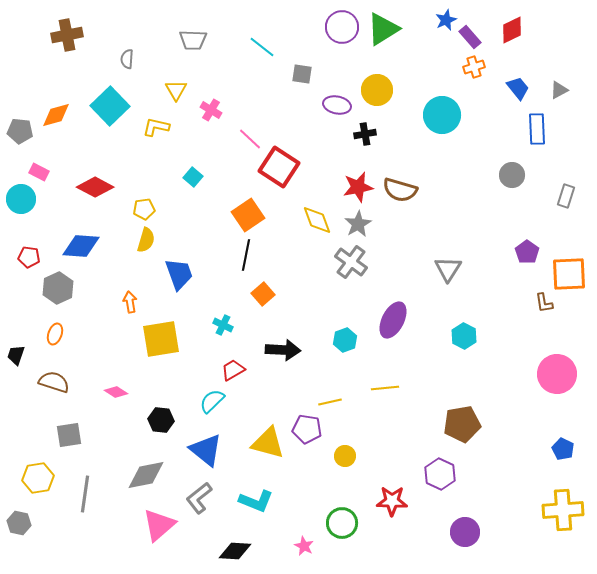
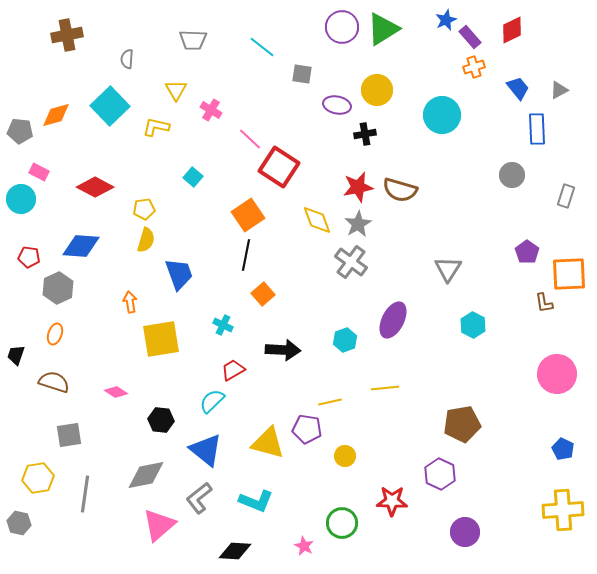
cyan hexagon at (464, 336): moved 9 px right, 11 px up
